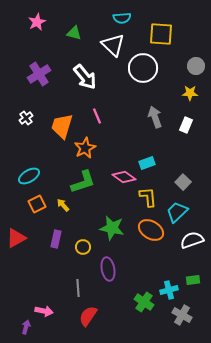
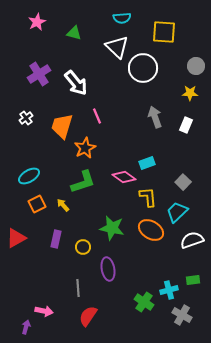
yellow square: moved 3 px right, 2 px up
white triangle: moved 4 px right, 2 px down
white arrow: moved 9 px left, 6 px down
